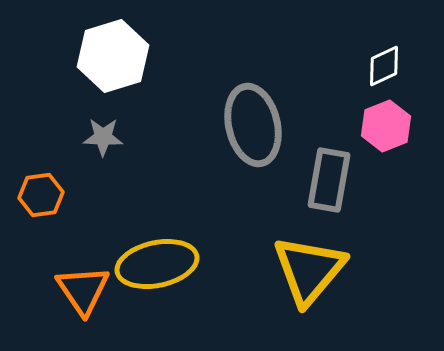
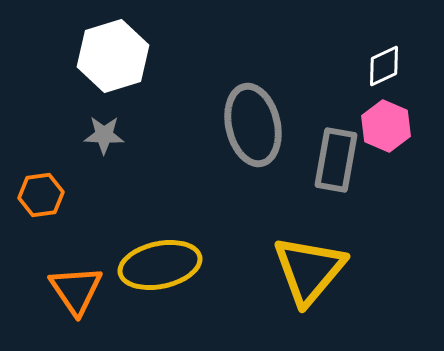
pink hexagon: rotated 15 degrees counterclockwise
gray star: moved 1 px right, 2 px up
gray rectangle: moved 7 px right, 20 px up
yellow ellipse: moved 3 px right, 1 px down
orange triangle: moved 7 px left
